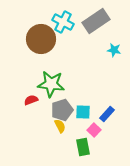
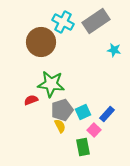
brown circle: moved 3 px down
cyan square: rotated 28 degrees counterclockwise
